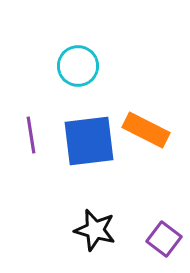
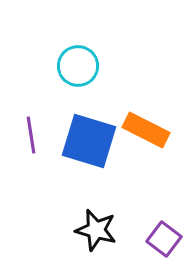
blue square: rotated 24 degrees clockwise
black star: moved 1 px right
